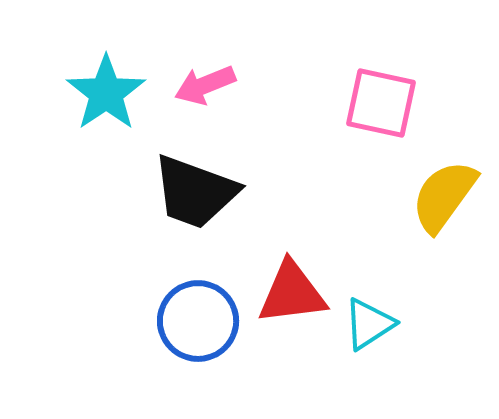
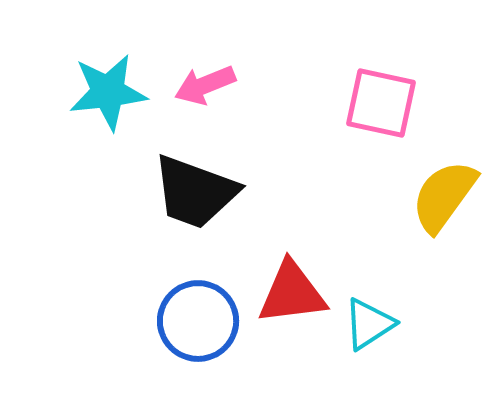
cyan star: moved 2 px right, 1 px up; rotated 28 degrees clockwise
